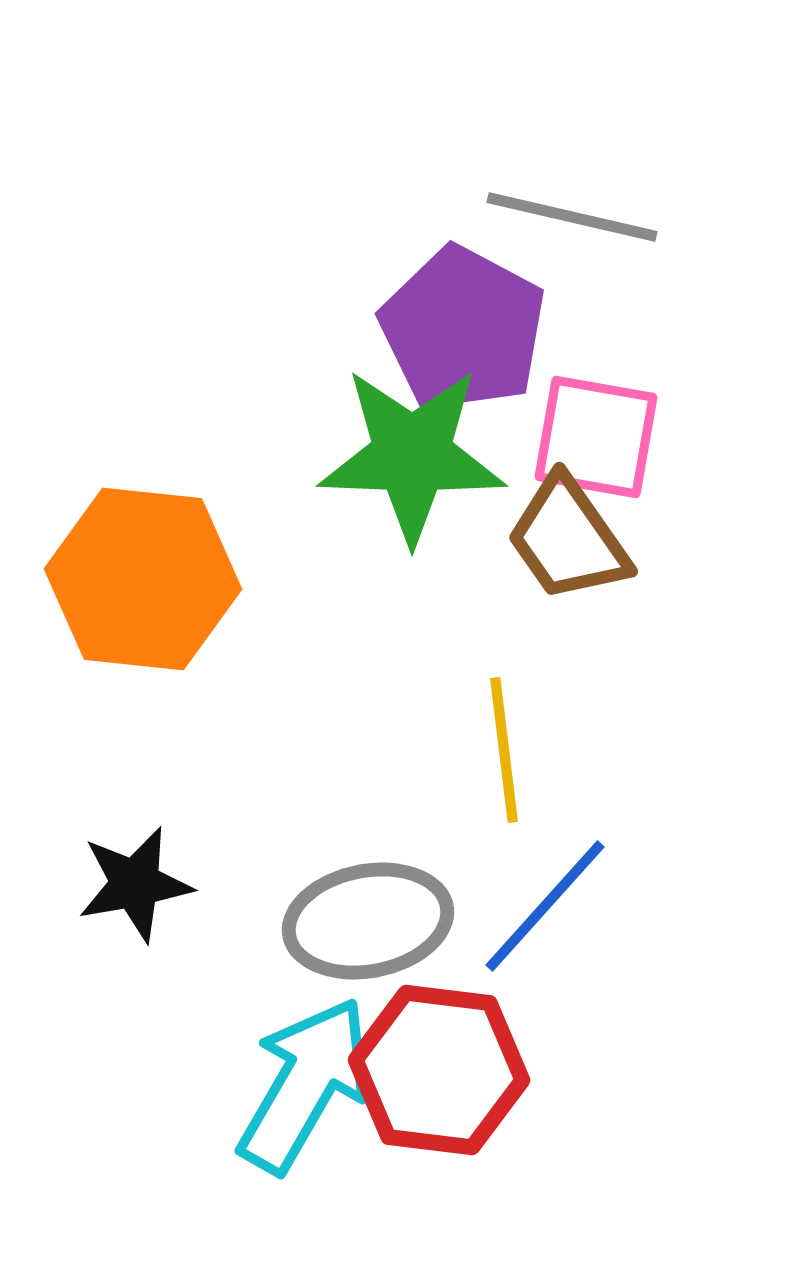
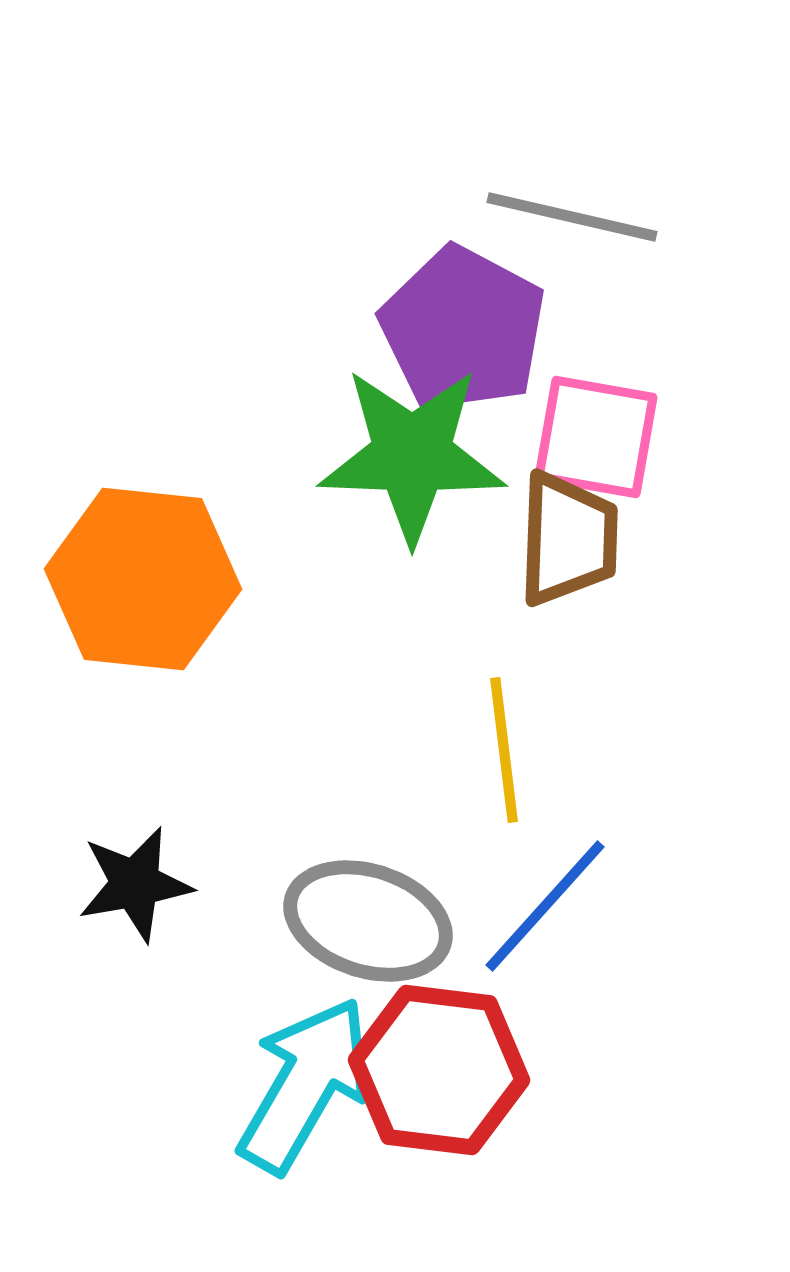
brown trapezoid: rotated 143 degrees counterclockwise
gray ellipse: rotated 29 degrees clockwise
